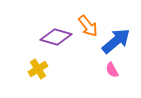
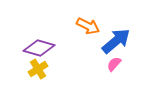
orange arrow: rotated 25 degrees counterclockwise
purple diamond: moved 17 px left, 11 px down
pink semicircle: moved 2 px right, 6 px up; rotated 70 degrees clockwise
